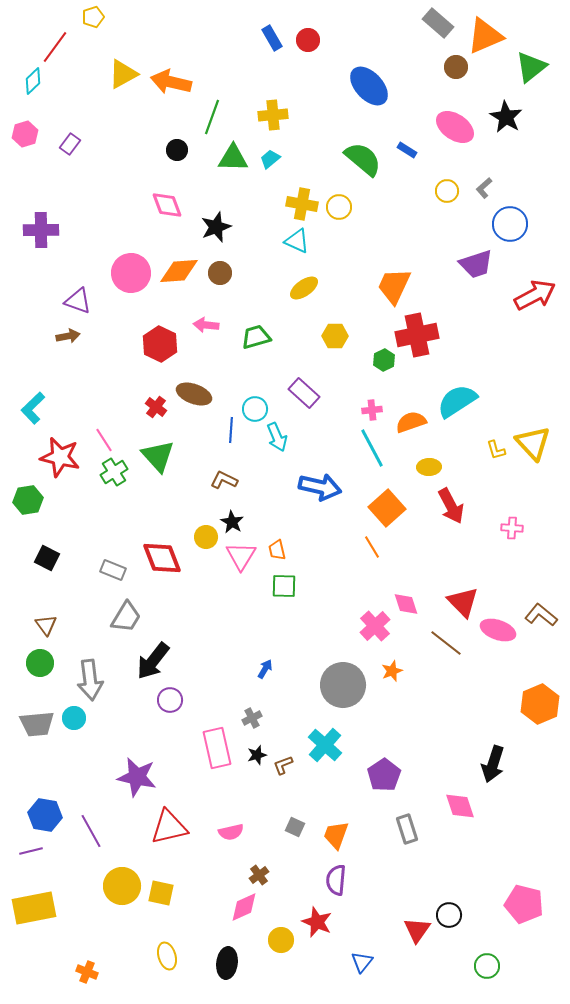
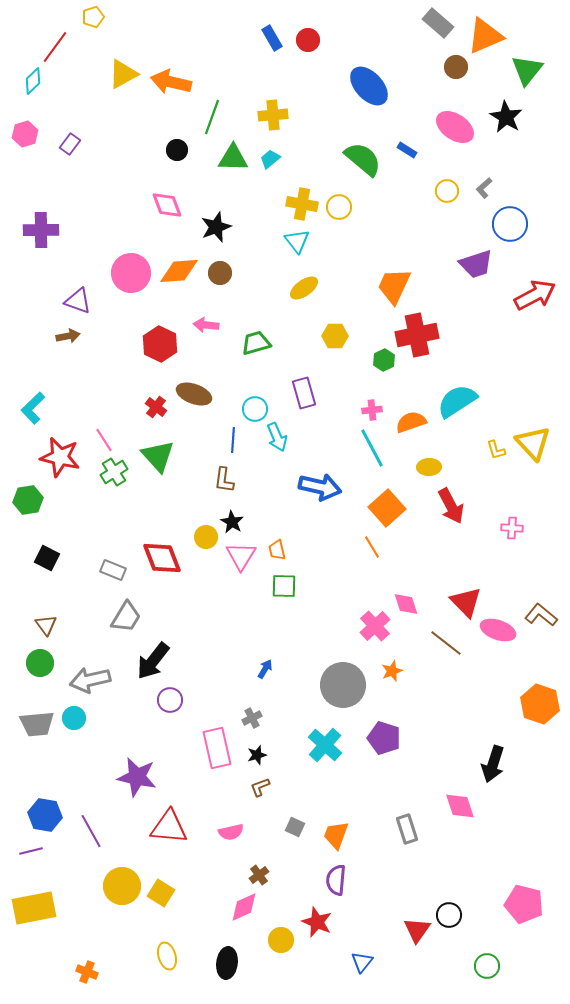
green triangle at (531, 67): moved 4 px left, 3 px down; rotated 12 degrees counterclockwise
cyan triangle at (297, 241): rotated 28 degrees clockwise
green trapezoid at (256, 337): moved 6 px down
purple rectangle at (304, 393): rotated 32 degrees clockwise
blue line at (231, 430): moved 2 px right, 10 px down
brown L-shape at (224, 480): rotated 108 degrees counterclockwise
red triangle at (463, 602): moved 3 px right
gray arrow at (90, 680): rotated 84 degrees clockwise
orange hexagon at (540, 704): rotated 18 degrees counterclockwise
brown L-shape at (283, 765): moved 23 px left, 22 px down
purple pentagon at (384, 775): moved 37 px up; rotated 20 degrees counterclockwise
red triangle at (169, 827): rotated 18 degrees clockwise
yellow square at (161, 893): rotated 20 degrees clockwise
